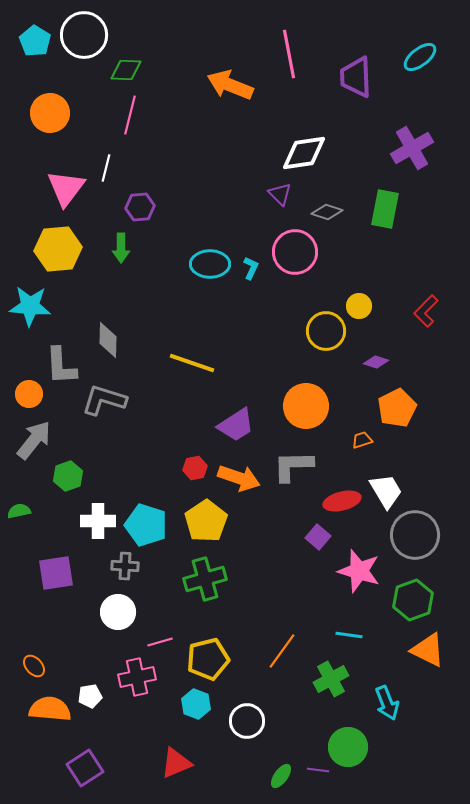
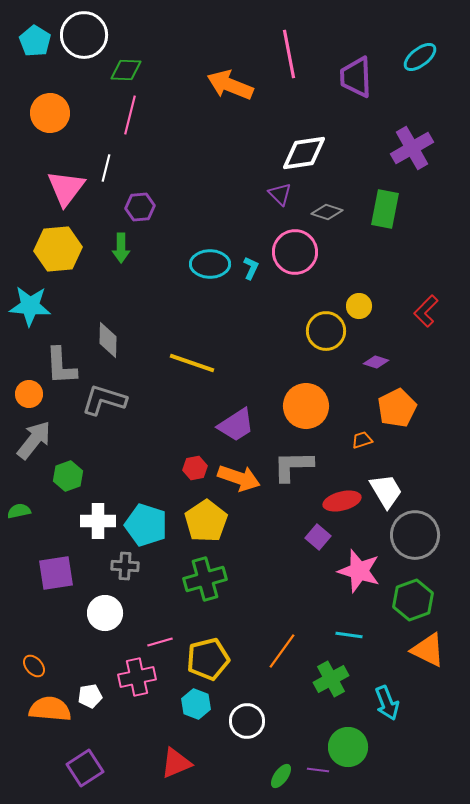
white circle at (118, 612): moved 13 px left, 1 px down
